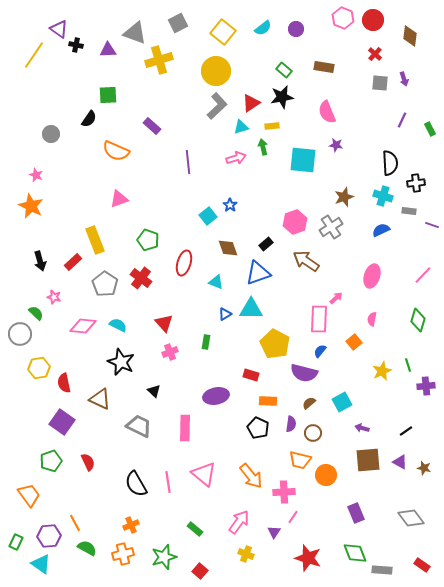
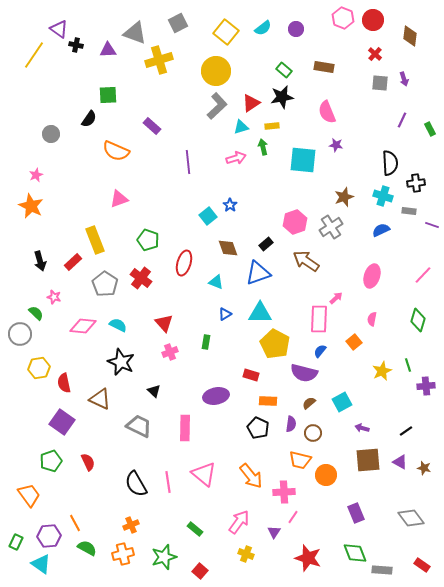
yellow square at (223, 32): moved 3 px right
pink star at (36, 175): rotated 24 degrees clockwise
cyan triangle at (251, 309): moved 9 px right, 4 px down
